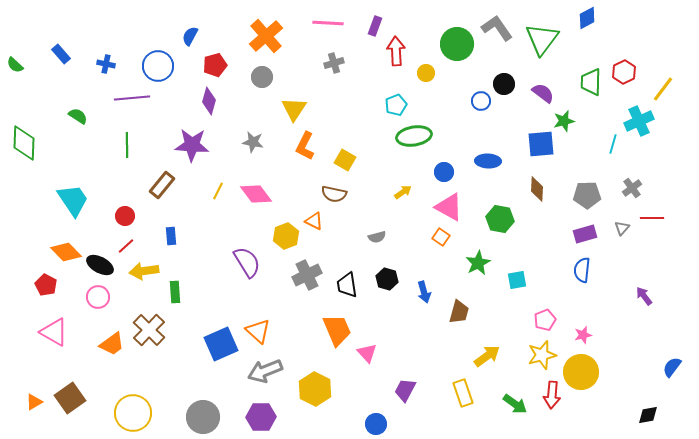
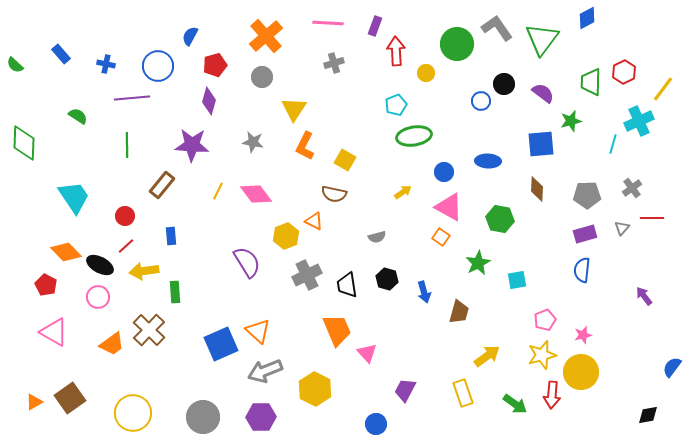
green star at (564, 121): moved 7 px right
cyan trapezoid at (73, 200): moved 1 px right, 3 px up
